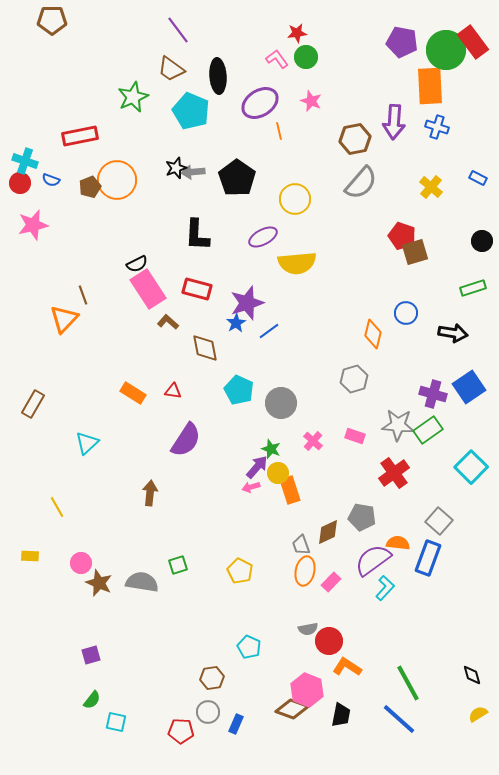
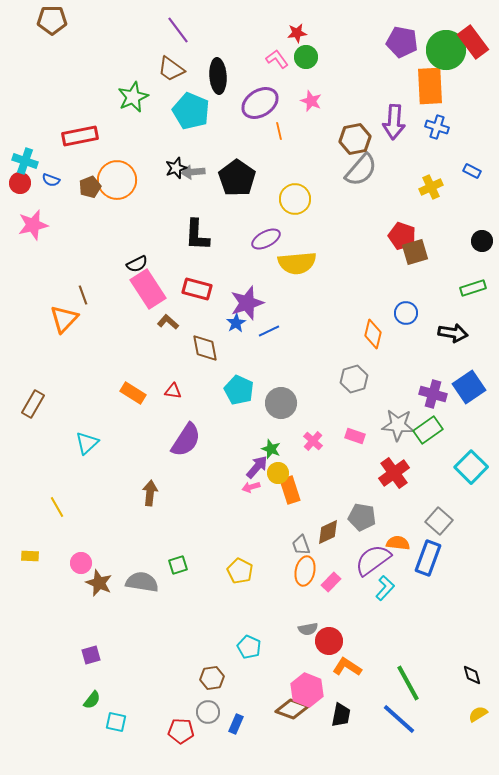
blue rectangle at (478, 178): moved 6 px left, 7 px up
gray semicircle at (361, 183): moved 13 px up
yellow cross at (431, 187): rotated 25 degrees clockwise
purple ellipse at (263, 237): moved 3 px right, 2 px down
blue line at (269, 331): rotated 10 degrees clockwise
